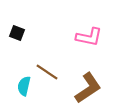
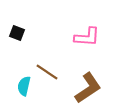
pink L-shape: moved 2 px left; rotated 8 degrees counterclockwise
